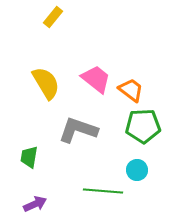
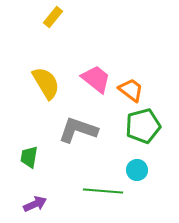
green pentagon: rotated 12 degrees counterclockwise
